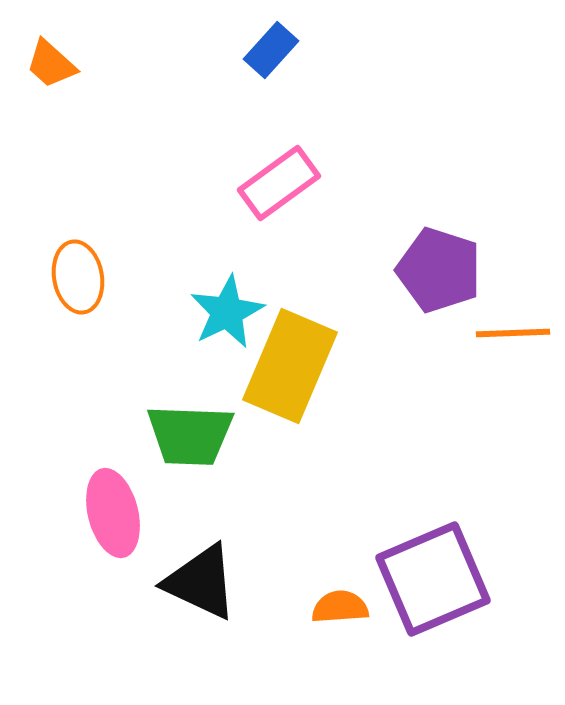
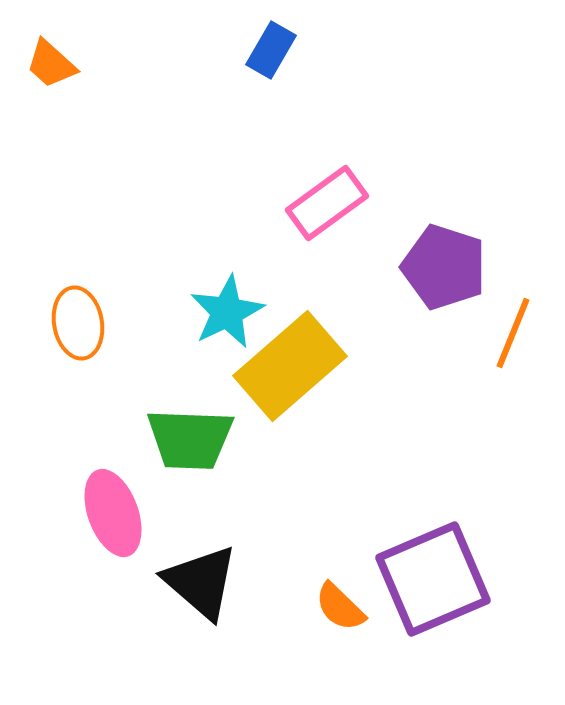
blue rectangle: rotated 12 degrees counterclockwise
pink rectangle: moved 48 px right, 20 px down
purple pentagon: moved 5 px right, 3 px up
orange ellipse: moved 46 px down
orange line: rotated 66 degrees counterclockwise
yellow rectangle: rotated 26 degrees clockwise
green trapezoid: moved 4 px down
pink ellipse: rotated 6 degrees counterclockwise
black triangle: rotated 16 degrees clockwise
orange semicircle: rotated 132 degrees counterclockwise
